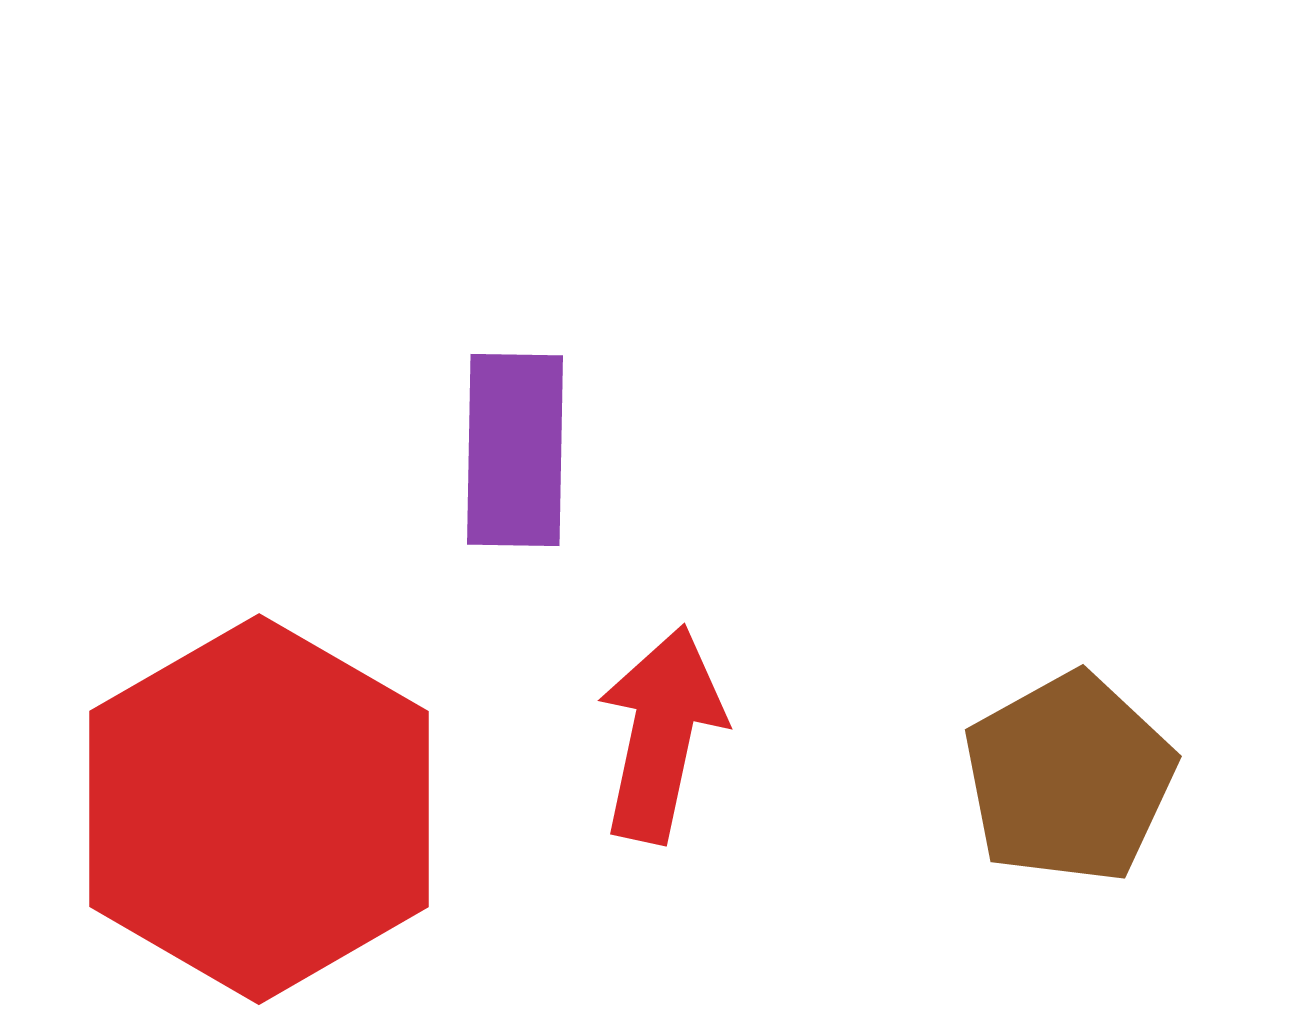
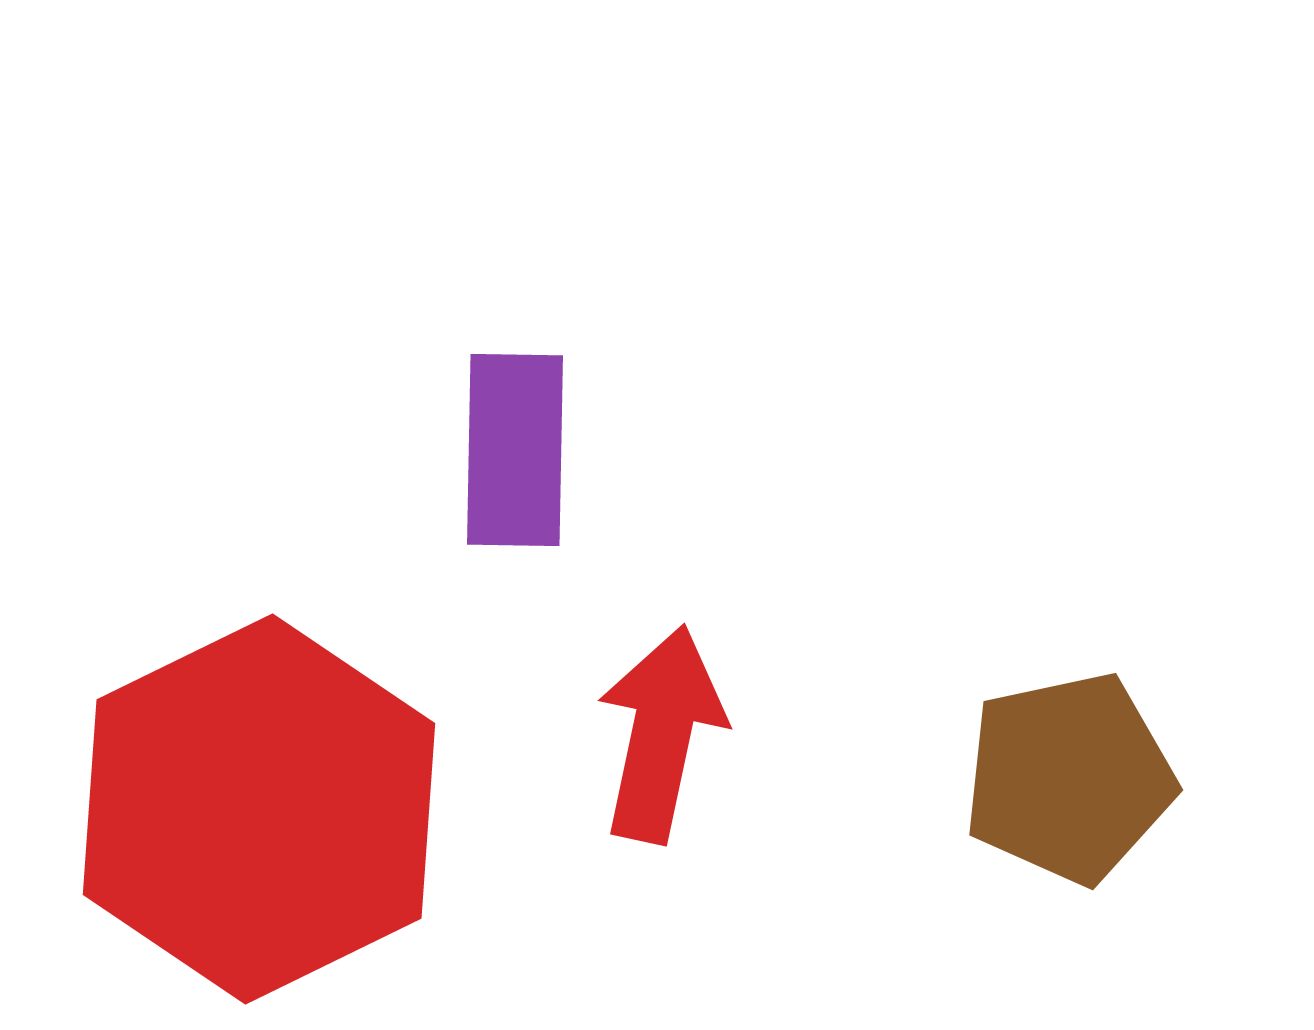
brown pentagon: rotated 17 degrees clockwise
red hexagon: rotated 4 degrees clockwise
